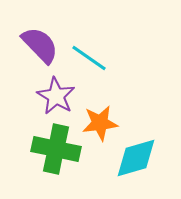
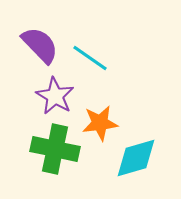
cyan line: moved 1 px right
purple star: moved 1 px left
green cross: moved 1 px left
